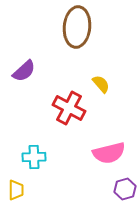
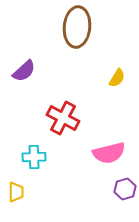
yellow semicircle: moved 16 px right, 6 px up; rotated 72 degrees clockwise
red cross: moved 6 px left, 10 px down
yellow trapezoid: moved 2 px down
